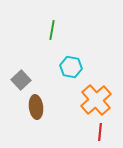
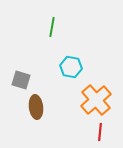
green line: moved 3 px up
gray square: rotated 30 degrees counterclockwise
